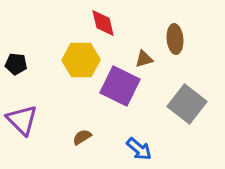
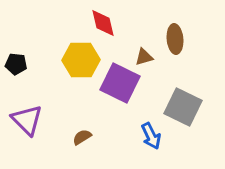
brown triangle: moved 2 px up
purple square: moved 3 px up
gray square: moved 4 px left, 3 px down; rotated 12 degrees counterclockwise
purple triangle: moved 5 px right
blue arrow: moved 12 px right, 13 px up; rotated 24 degrees clockwise
